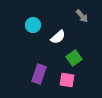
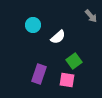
gray arrow: moved 9 px right
green square: moved 3 px down
